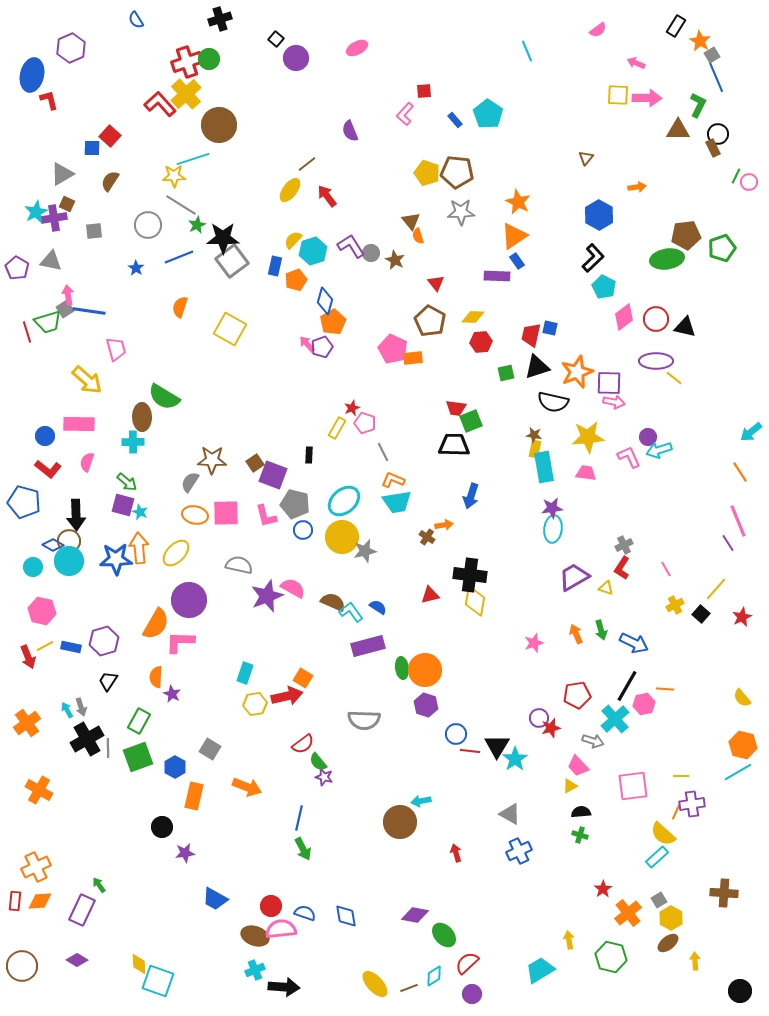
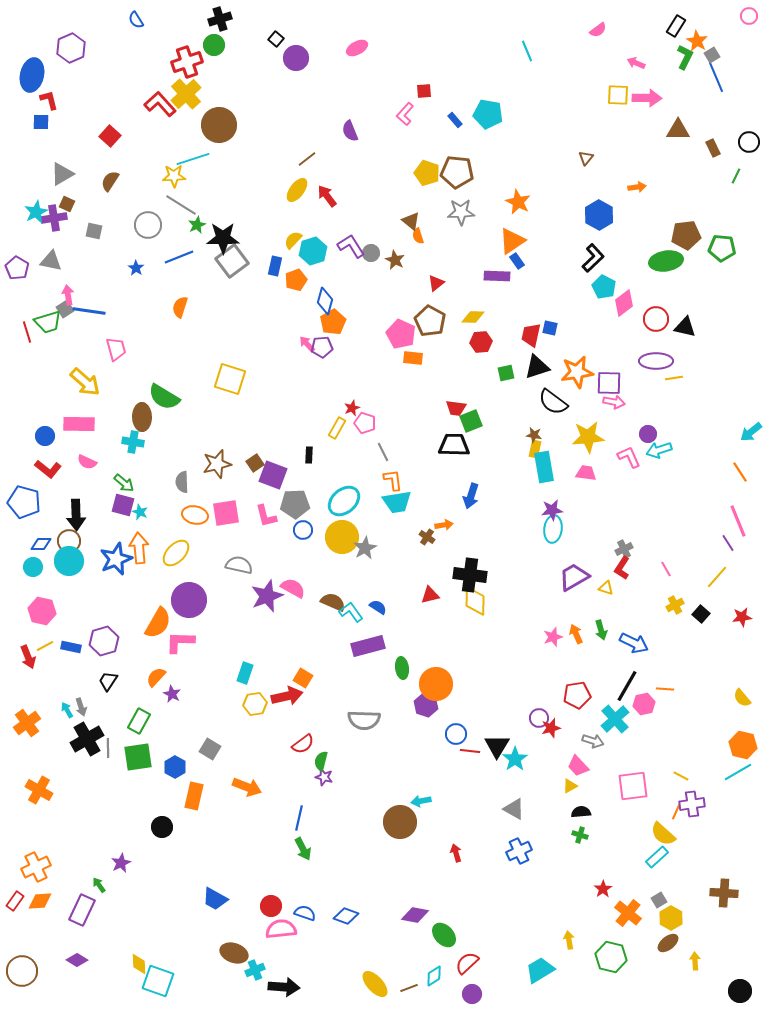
orange star at (700, 41): moved 3 px left
green circle at (209, 59): moved 5 px right, 14 px up
green L-shape at (698, 105): moved 13 px left, 48 px up
cyan pentagon at (488, 114): rotated 24 degrees counterclockwise
black circle at (718, 134): moved 31 px right, 8 px down
blue square at (92, 148): moved 51 px left, 26 px up
brown line at (307, 164): moved 5 px up
pink circle at (749, 182): moved 166 px up
yellow ellipse at (290, 190): moved 7 px right
brown triangle at (411, 221): rotated 12 degrees counterclockwise
gray square at (94, 231): rotated 18 degrees clockwise
orange triangle at (514, 236): moved 2 px left, 5 px down
green pentagon at (722, 248): rotated 24 degrees clockwise
green ellipse at (667, 259): moved 1 px left, 2 px down
red triangle at (436, 283): rotated 30 degrees clockwise
pink diamond at (624, 317): moved 14 px up
yellow square at (230, 329): moved 50 px down; rotated 12 degrees counterclockwise
purple pentagon at (322, 347): rotated 15 degrees clockwise
pink pentagon at (393, 349): moved 8 px right, 15 px up
orange rectangle at (413, 358): rotated 12 degrees clockwise
orange star at (577, 372): rotated 12 degrees clockwise
yellow line at (674, 378): rotated 48 degrees counterclockwise
yellow arrow at (87, 380): moved 2 px left, 2 px down
black semicircle at (553, 402): rotated 24 degrees clockwise
purple circle at (648, 437): moved 3 px up
cyan cross at (133, 442): rotated 10 degrees clockwise
brown star at (212, 460): moved 5 px right, 4 px down; rotated 16 degrees counterclockwise
pink semicircle at (87, 462): rotated 84 degrees counterclockwise
orange L-shape at (393, 480): rotated 60 degrees clockwise
green arrow at (127, 482): moved 3 px left, 1 px down
gray semicircle at (190, 482): moved 8 px left; rotated 35 degrees counterclockwise
gray pentagon at (295, 504): rotated 16 degrees counterclockwise
purple star at (552, 508): moved 2 px down
pink square at (226, 513): rotated 8 degrees counterclockwise
blue diamond at (53, 545): moved 12 px left, 1 px up; rotated 30 degrees counterclockwise
gray cross at (624, 545): moved 4 px down
gray star at (365, 551): moved 3 px up; rotated 15 degrees counterclockwise
blue star at (116, 559): rotated 20 degrees counterclockwise
yellow line at (716, 589): moved 1 px right, 12 px up
yellow diamond at (475, 601): rotated 8 degrees counterclockwise
red star at (742, 617): rotated 18 degrees clockwise
orange semicircle at (156, 624): moved 2 px right, 1 px up
pink star at (534, 643): moved 19 px right, 6 px up
orange circle at (425, 670): moved 11 px right, 14 px down
orange semicircle at (156, 677): rotated 40 degrees clockwise
green square at (138, 757): rotated 12 degrees clockwise
green semicircle at (318, 762): moved 3 px right, 1 px up; rotated 54 degrees clockwise
yellow line at (681, 776): rotated 28 degrees clockwise
gray triangle at (510, 814): moved 4 px right, 5 px up
purple star at (185, 853): moved 64 px left, 10 px down; rotated 18 degrees counterclockwise
red rectangle at (15, 901): rotated 30 degrees clockwise
orange cross at (628, 913): rotated 12 degrees counterclockwise
blue diamond at (346, 916): rotated 60 degrees counterclockwise
brown ellipse at (255, 936): moved 21 px left, 17 px down
brown circle at (22, 966): moved 5 px down
